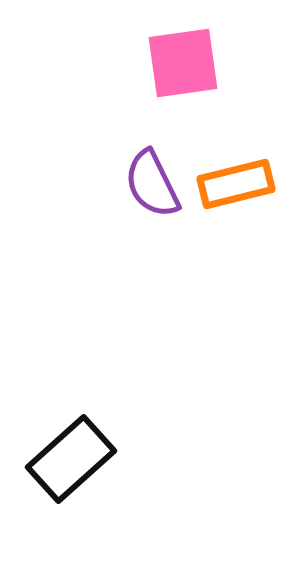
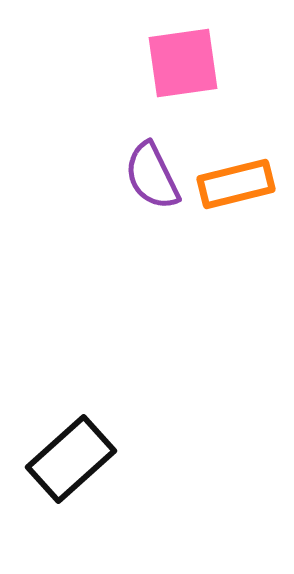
purple semicircle: moved 8 px up
